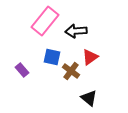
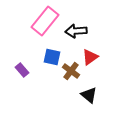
black triangle: moved 3 px up
